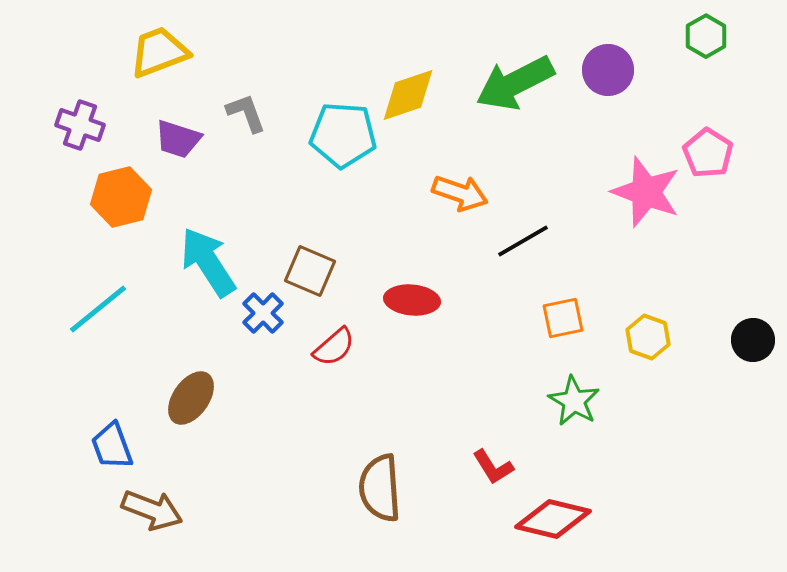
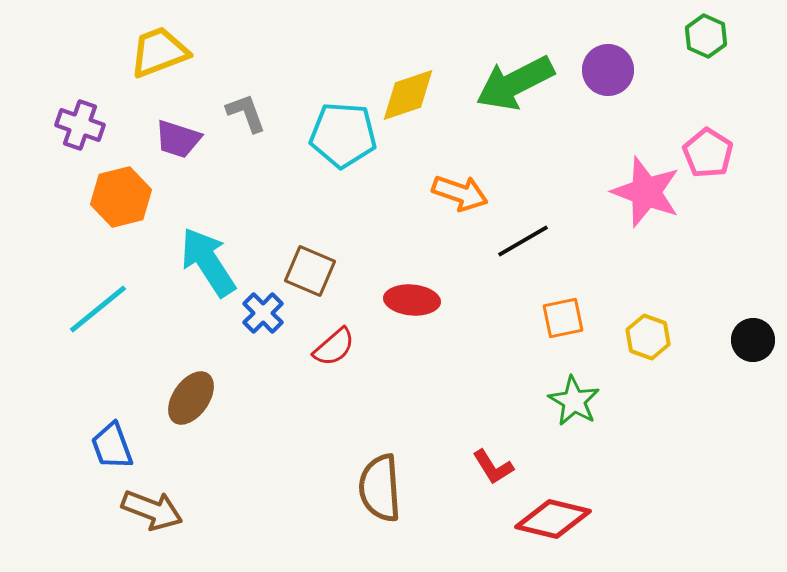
green hexagon: rotated 6 degrees counterclockwise
